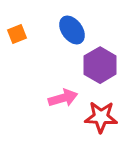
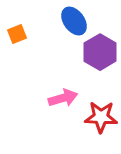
blue ellipse: moved 2 px right, 9 px up
purple hexagon: moved 13 px up
